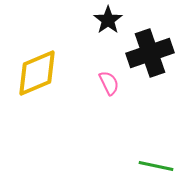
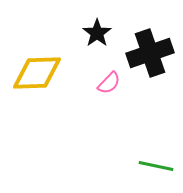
black star: moved 11 px left, 13 px down
yellow diamond: rotated 21 degrees clockwise
pink semicircle: rotated 70 degrees clockwise
